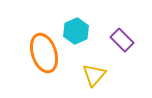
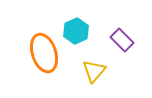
yellow triangle: moved 4 px up
